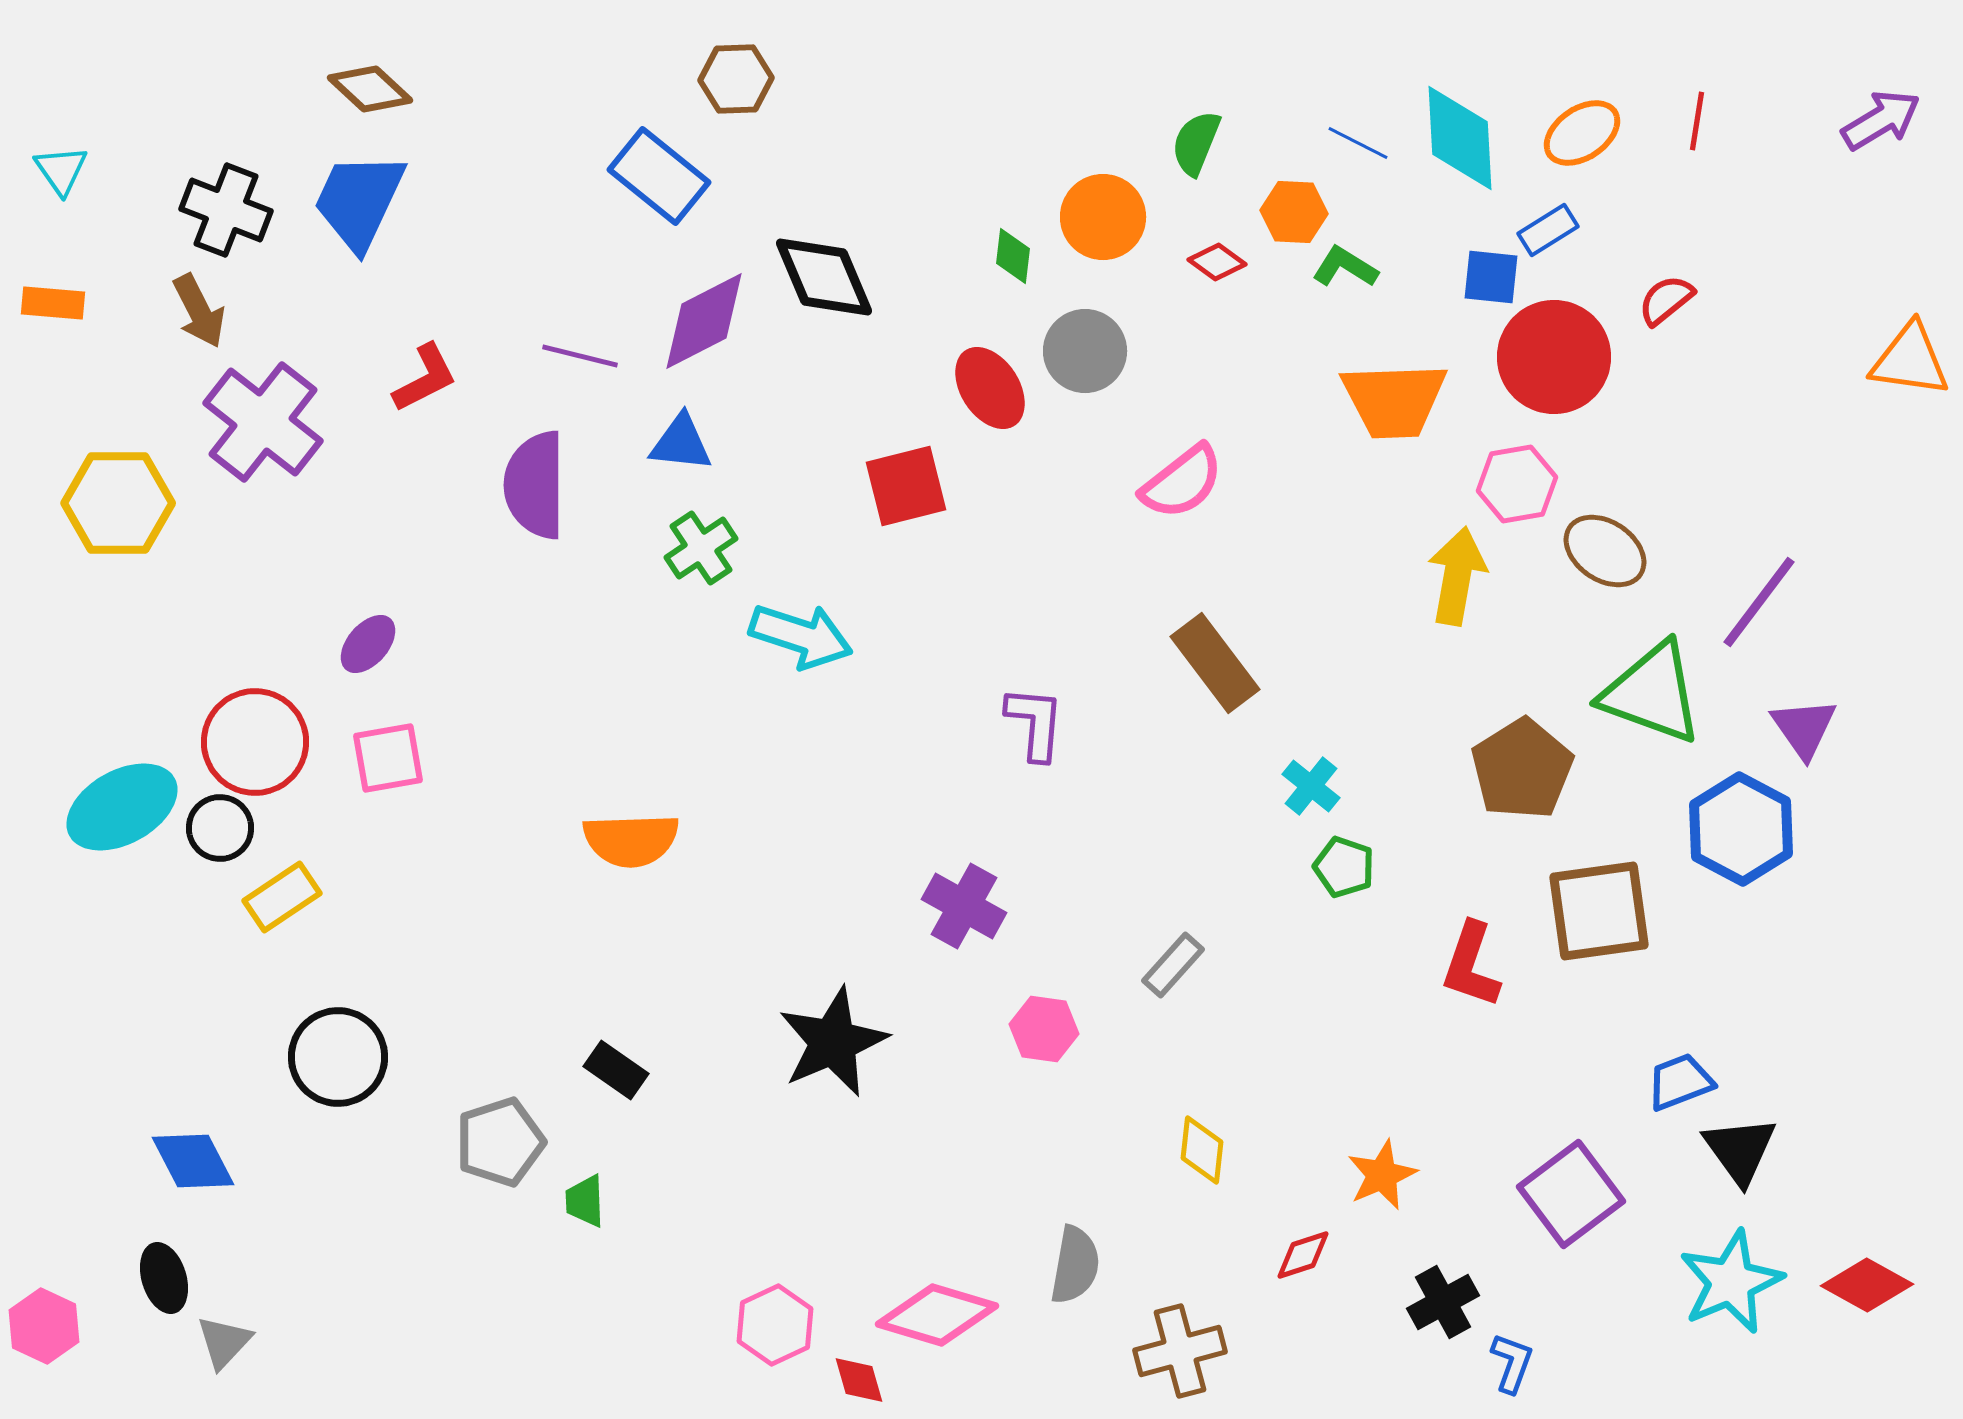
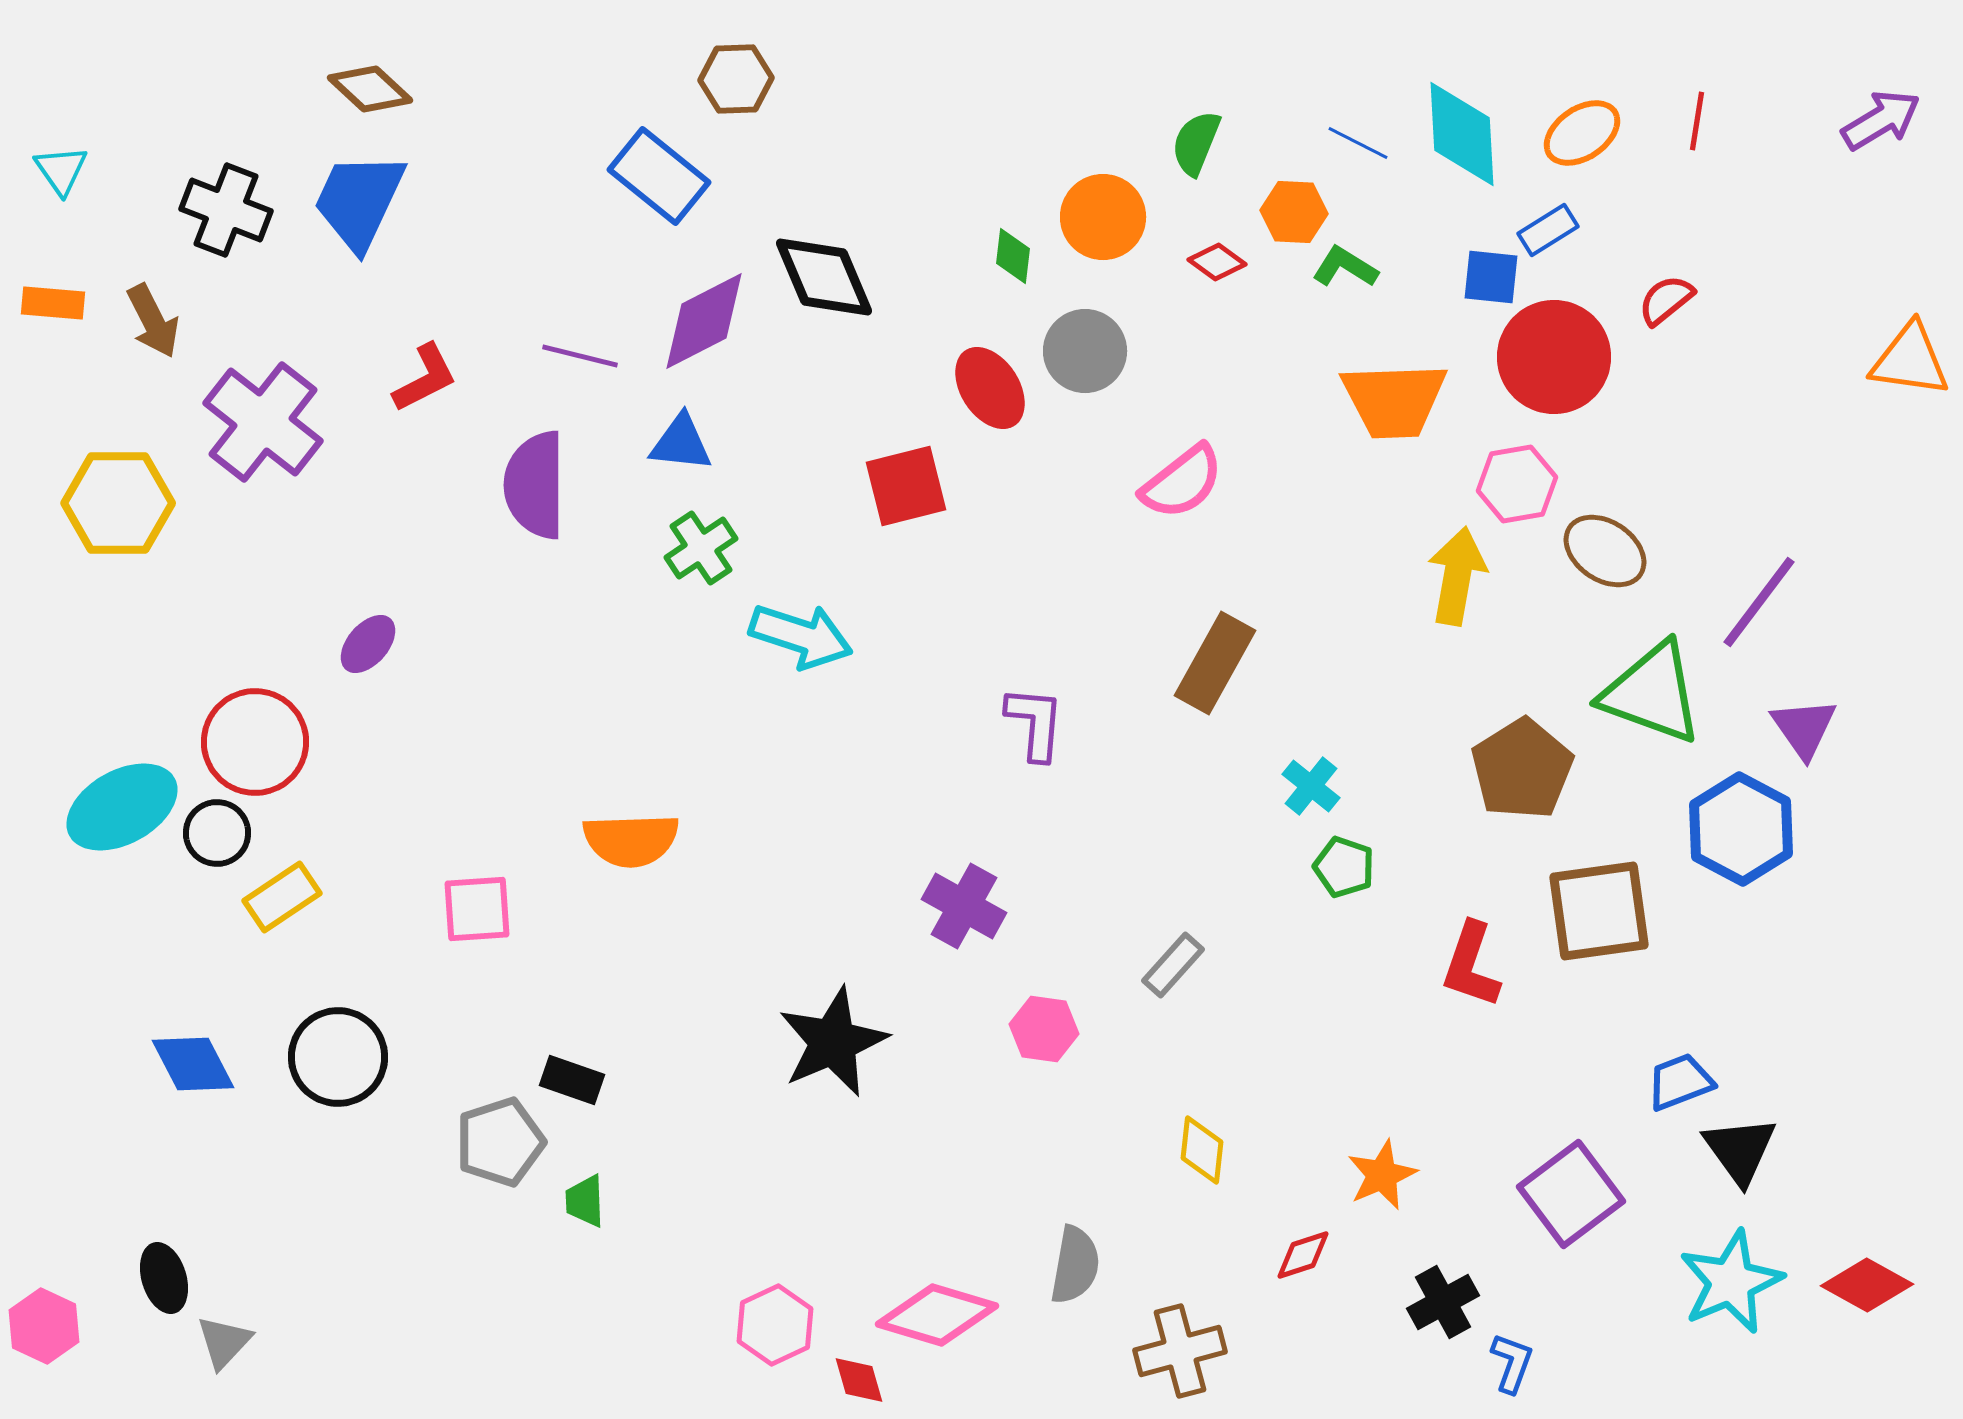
cyan diamond at (1460, 138): moved 2 px right, 4 px up
brown arrow at (199, 311): moved 46 px left, 10 px down
brown rectangle at (1215, 663): rotated 66 degrees clockwise
pink square at (388, 758): moved 89 px right, 151 px down; rotated 6 degrees clockwise
black circle at (220, 828): moved 3 px left, 5 px down
black rectangle at (616, 1070): moved 44 px left, 10 px down; rotated 16 degrees counterclockwise
blue diamond at (193, 1161): moved 97 px up
